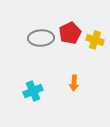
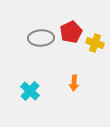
red pentagon: moved 1 px right, 1 px up
yellow cross: moved 3 px down
cyan cross: moved 3 px left; rotated 24 degrees counterclockwise
